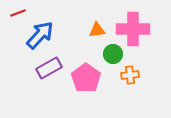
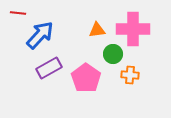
red line: rotated 28 degrees clockwise
orange cross: rotated 12 degrees clockwise
